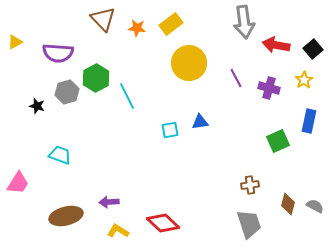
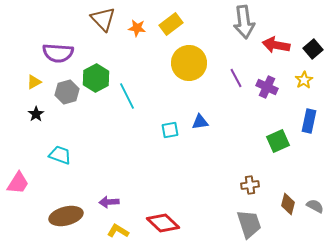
yellow triangle: moved 19 px right, 40 px down
purple cross: moved 2 px left, 1 px up; rotated 10 degrees clockwise
black star: moved 1 px left, 8 px down; rotated 21 degrees clockwise
